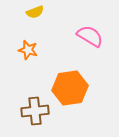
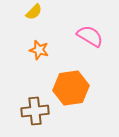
yellow semicircle: moved 1 px left; rotated 24 degrees counterclockwise
orange star: moved 11 px right
orange hexagon: moved 1 px right
